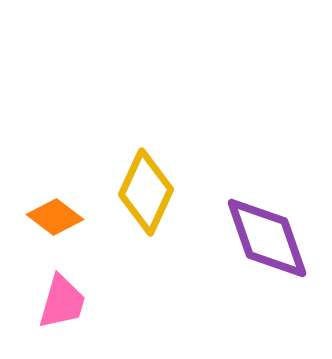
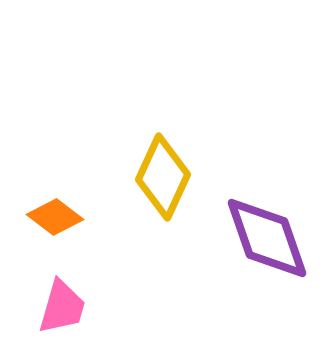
yellow diamond: moved 17 px right, 15 px up
pink trapezoid: moved 5 px down
